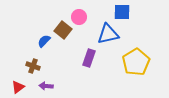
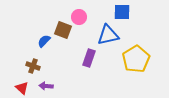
brown square: rotated 18 degrees counterclockwise
blue triangle: moved 1 px down
yellow pentagon: moved 3 px up
red triangle: moved 4 px right, 1 px down; rotated 40 degrees counterclockwise
